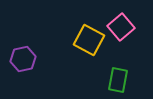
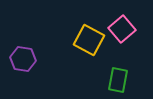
pink square: moved 1 px right, 2 px down
purple hexagon: rotated 20 degrees clockwise
